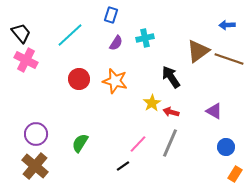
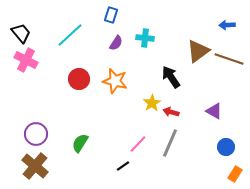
cyan cross: rotated 18 degrees clockwise
